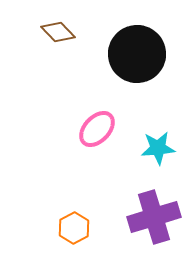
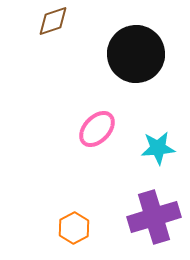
brown diamond: moved 5 px left, 11 px up; rotated 64 degrees counterclockwise
black circle: moved 1 px left
